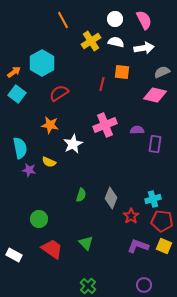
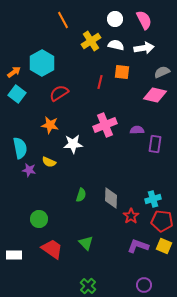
white semicircle: moved 3 px down
red line: moved 2 px left, 2 px up
white star: rotated 24 degrees clockwise
gray diamond: rotated 20 degrees counterclockwise
white rectangle: rotated 28 degrees counterclockwise
